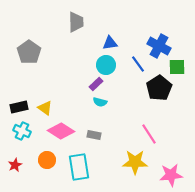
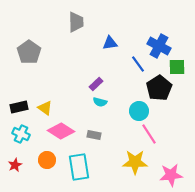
cyan circle: moved 33 px right, 46 px down
cyan cross: moved 1 px left, 3 px down
